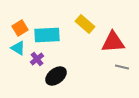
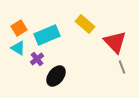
orange square: moved 1 px left
cyan rectangle: rotated 20 degrees counterclockwise
red triangle: moved 2 px right; rotated 50 degrees clockwise
gray line: rotated 56 degrees clockwise
black ellipse: rotated 15 degrees counterclockwise
